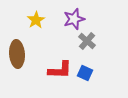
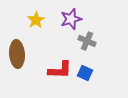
purple star: moved 3 px left
gray cross: rotated 18 degrees counterclockwise
